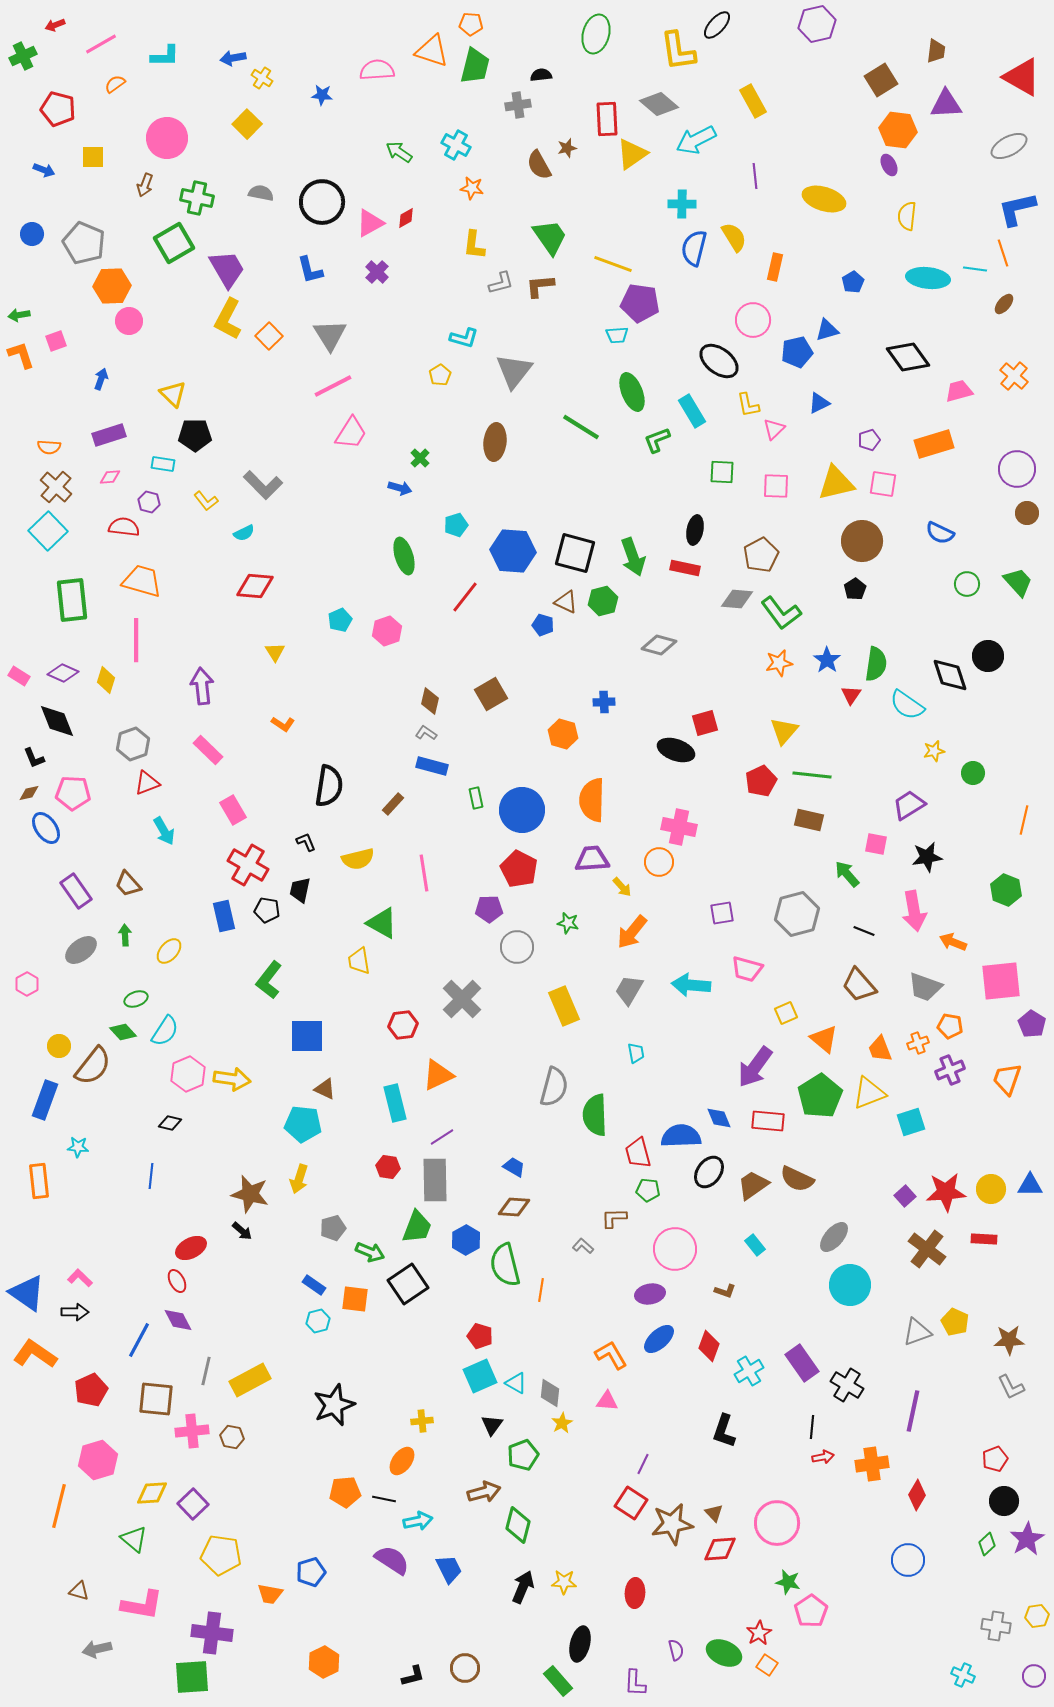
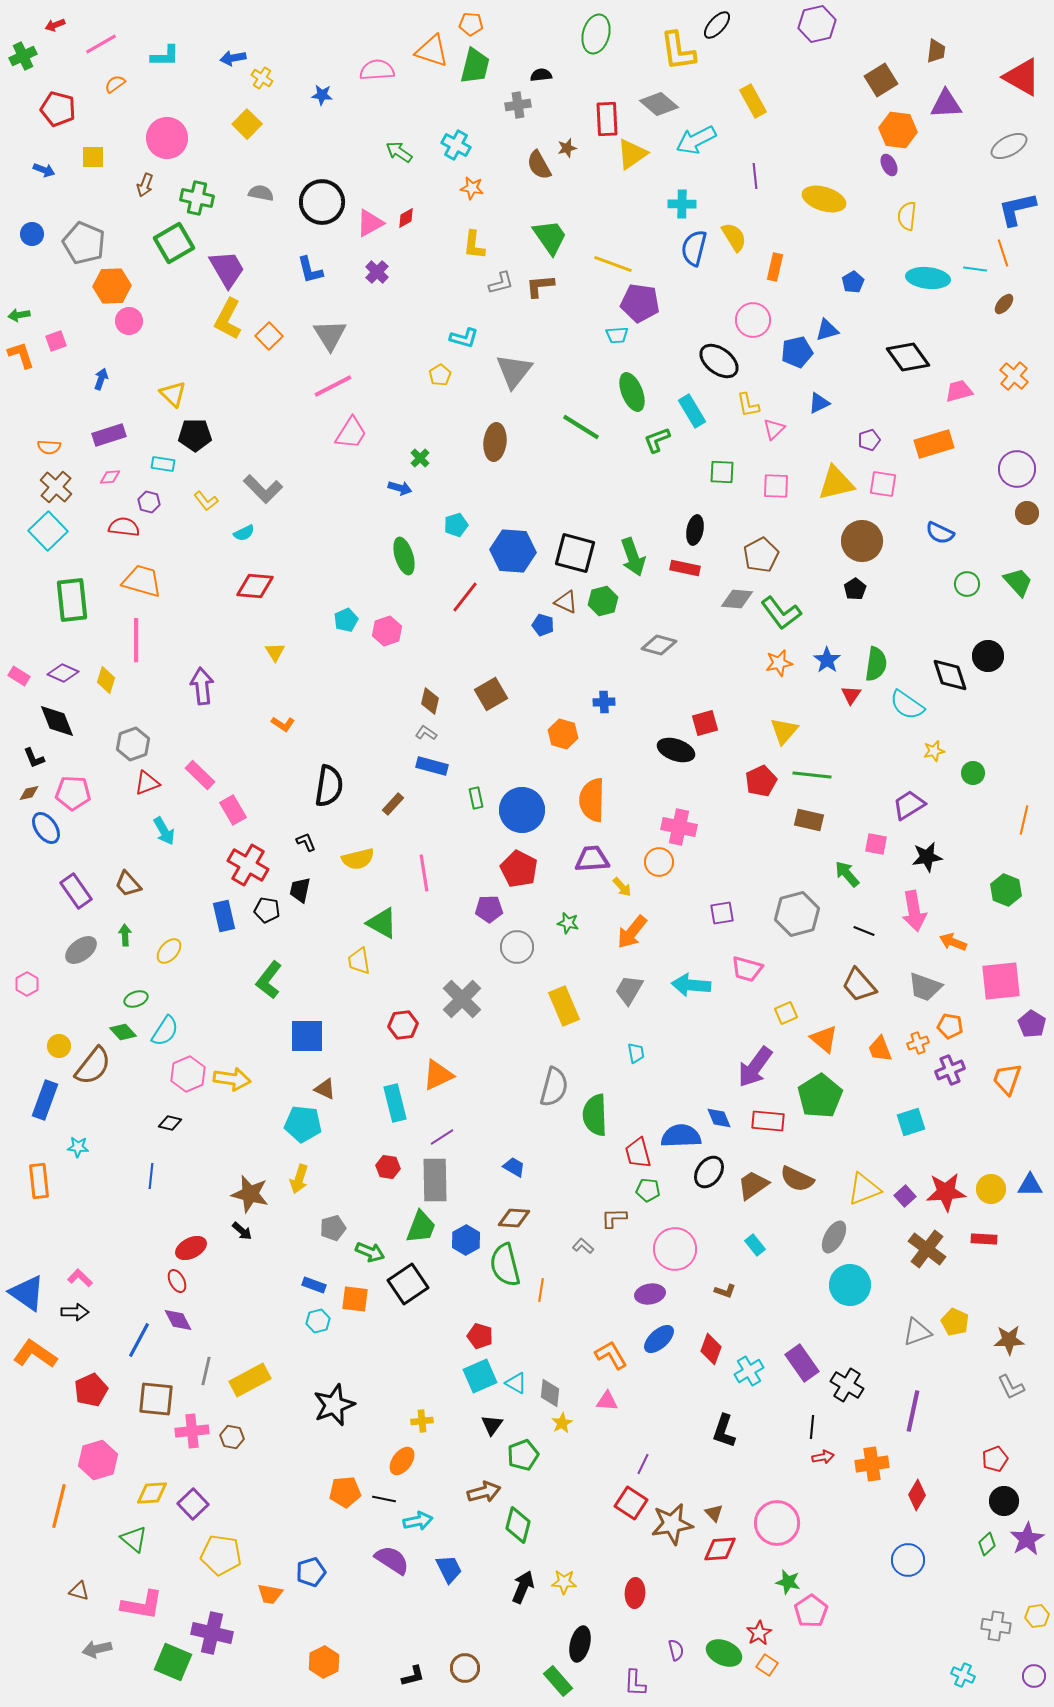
gray L-shape at (263, 485): moved 4 px down
cyan pentagon at (340, 620): moved 6 px right
pink rectangle at (208, 750): moved 8 px left, 25 px down
yellow triangle at (869, 1093): moved 5 px left, 96 px down
brown diamond at (514, 1207): moved 11 px down
green trapezoid at (417, 1227): moved 4 px right
gray ellipse at (834, 1237): rotated 12 degrees counterclockwise
blue rectangle at (314, 1285): rotated 15 degrees counterclockwise
red diamond at (709, 1346): moved 2 px right, 3 px down
purple cross at (212, 1633): rotated 6 degrees clockwise
green square at (192, 1677): moved 19 px left, 15 px up; rotated 27 degrees clockwise
